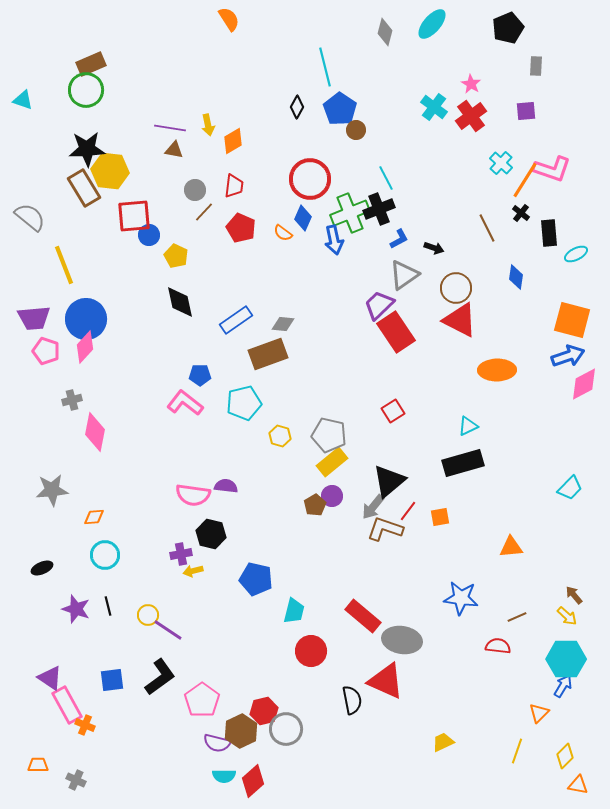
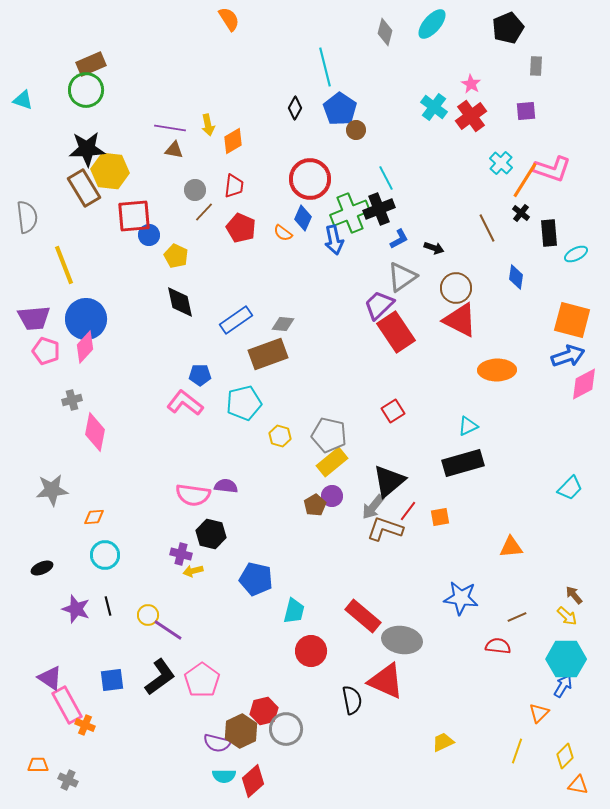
black diamond at (297, 107): moved 2 px left, 1 px down
gray semicircle at (30, 217): moved 3 px left; rotated 44 degrees clockwise
gray triangle at (404, 275): moved 2 px left, 2 px down
purple cross at (181, 554): rotated 25 degrees clockwise
pink pentagon at (202, 700): moved 20 px up
gray cross at (76, 780): moved 8 px left
